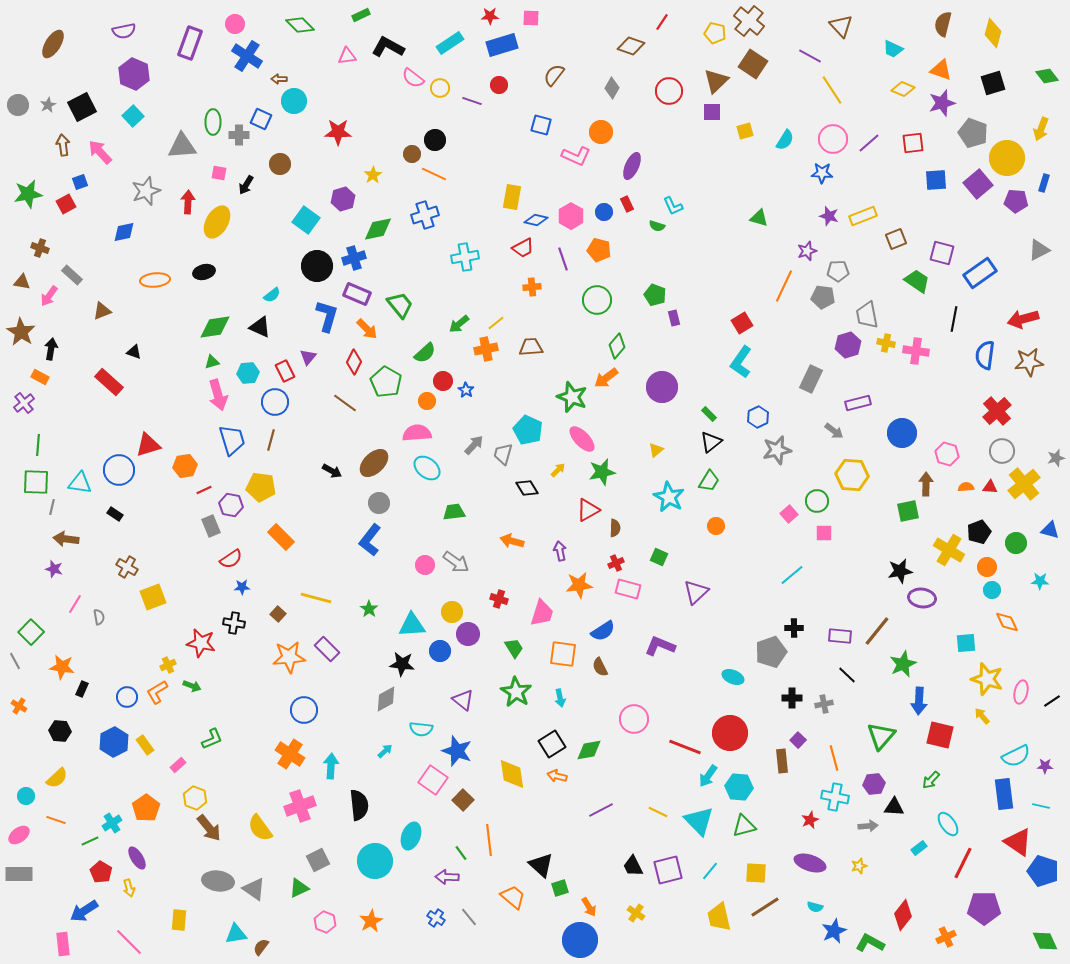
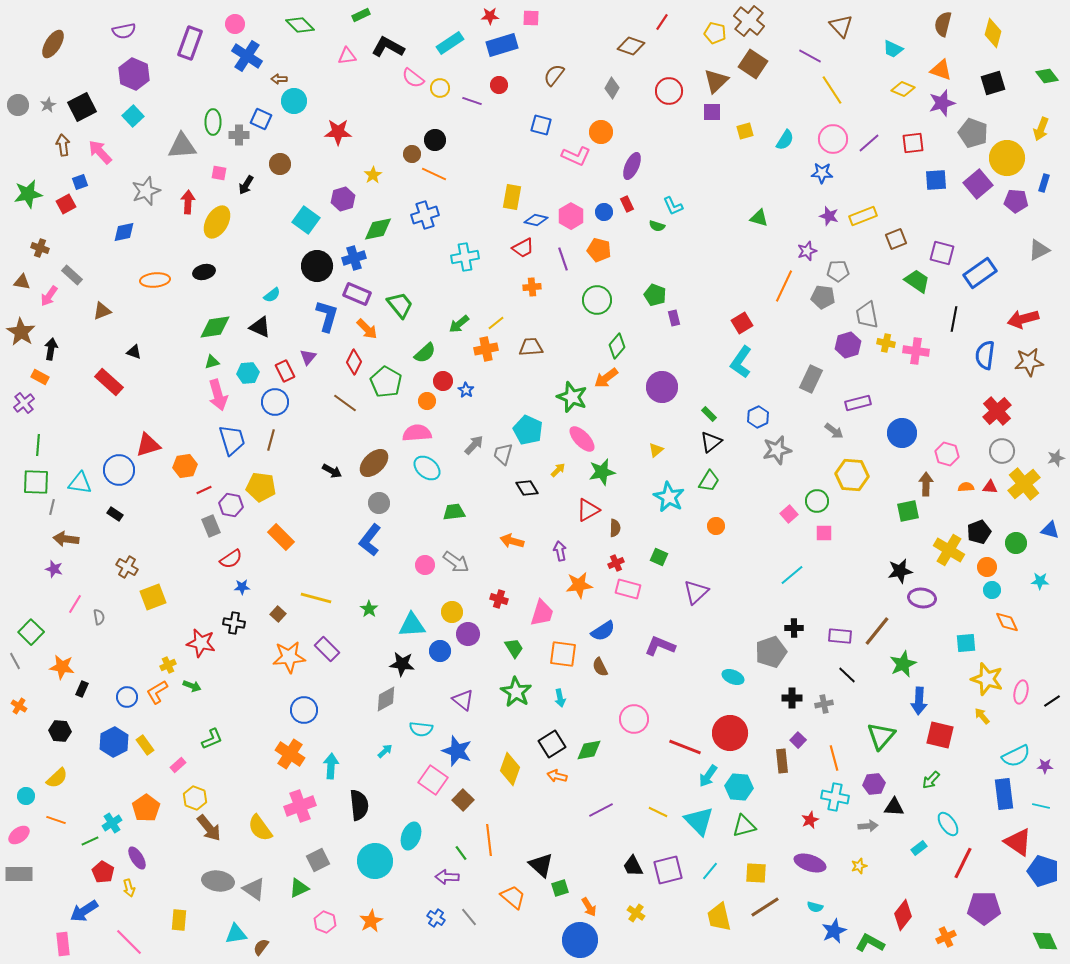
yellow diamond at (512, 774): moved 2 px left, 5 px up; rotated 28 degrees clockwise
red pentagon at (101, 872): moved 2 px right
